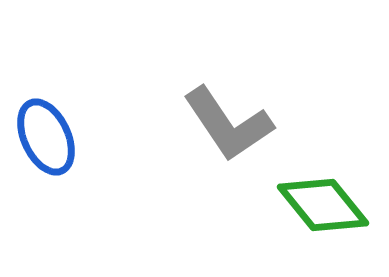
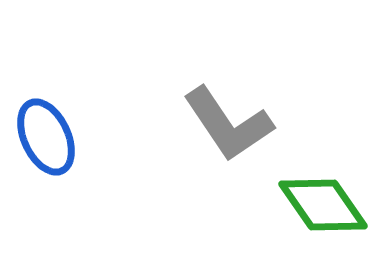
green diamond: rotated 4 degrees clockwise
